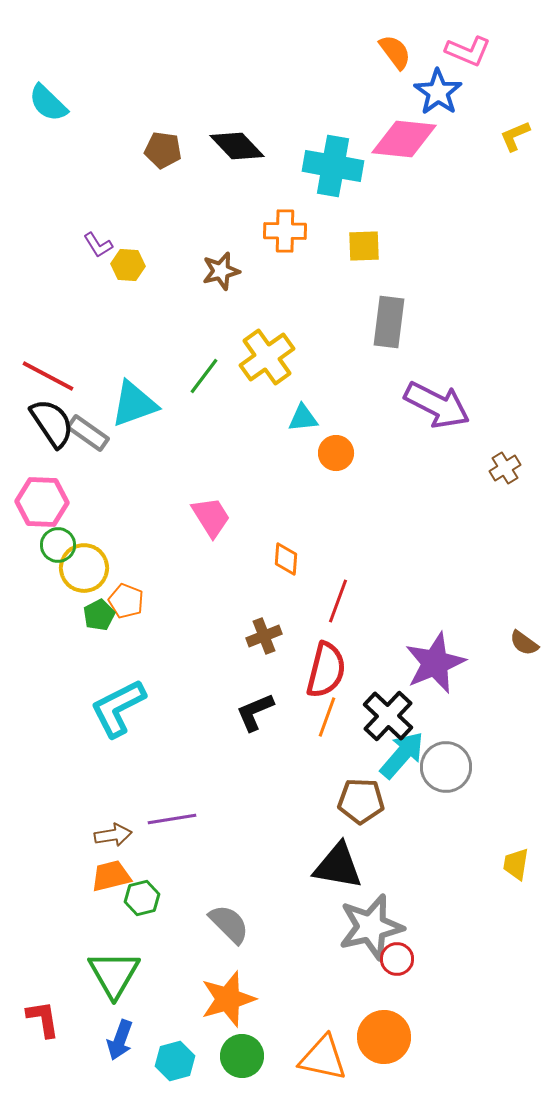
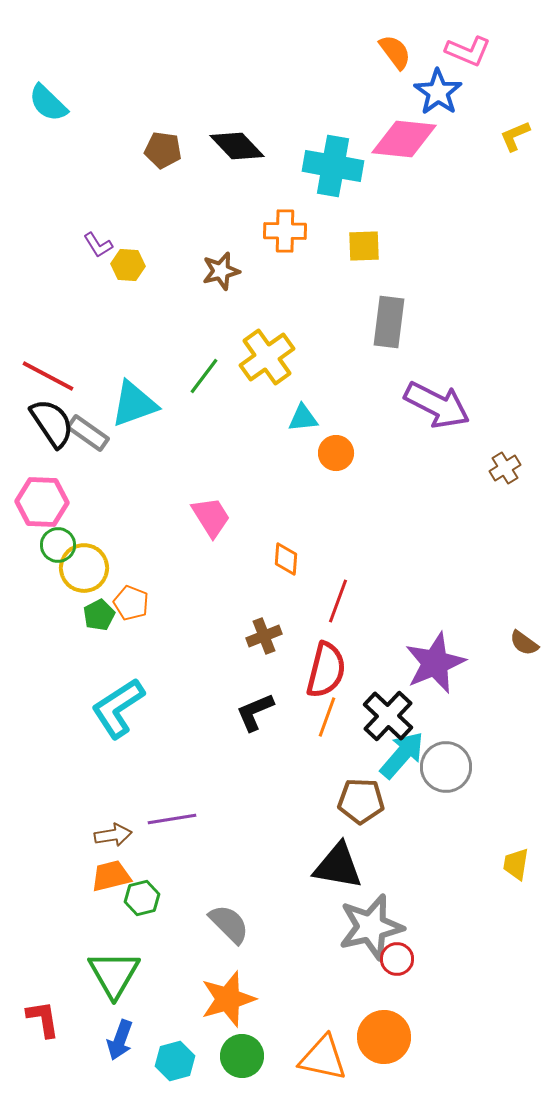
orange pentagon at (126, 601): moved 5 px right, 2 px down
cyan L-shape at (118, 708): rotated 6 degrees counterclockwise
